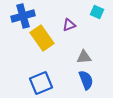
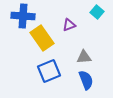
cyan square: rotated 16 degrees clockwise
blue cross: rotated 20 degrees clockwise
blue square: moved 8 px right, 12 px up
